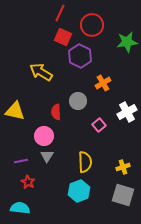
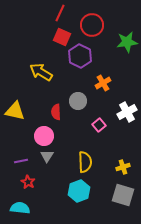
red square: moved 1 px left
